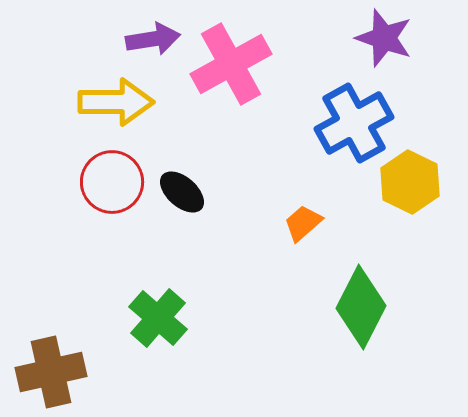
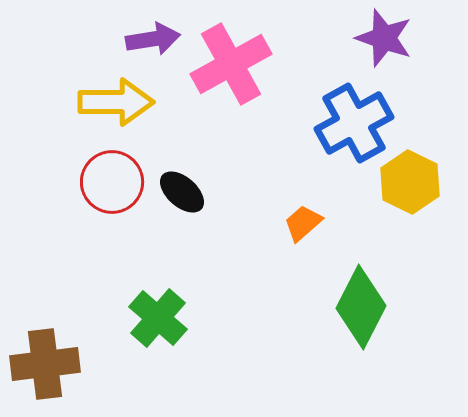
brown cross: moved 6 px left, 8 px up; rotated 6 degrees clockwise
